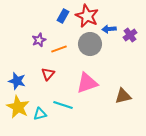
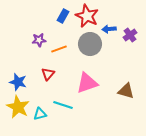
purple star: rotated 16 degrees clockwise
blue star: moved 1 px right, 1 px down
brown triangle: moved 3 px right, 5 px up; rotated 30 degrees clockwise
